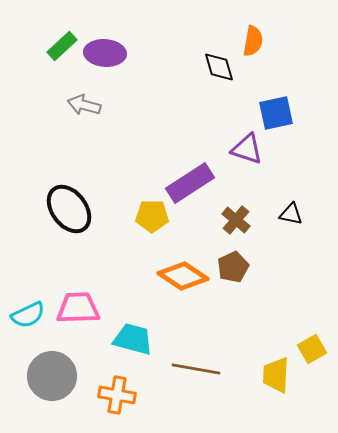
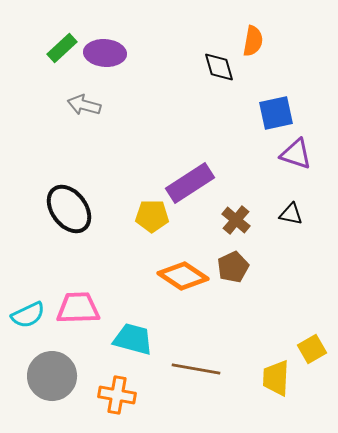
green rectangle: moved 2 px down
purple triangle: moved 49 px right, 5 px down
yellow trapezoid: moved 3 px down
